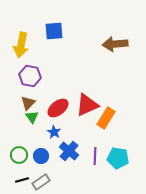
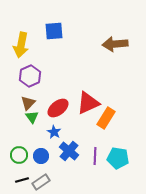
purple hexagon: rotated 25 degrees clockwise
red triangle: moved 1 px right, 2 px up
